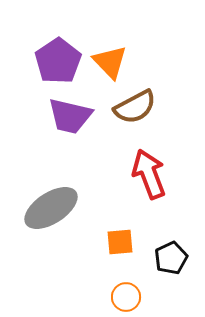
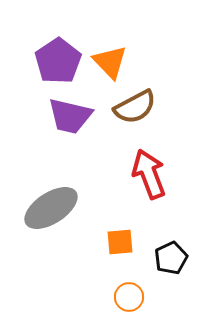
orange circle: moved 3 px right
